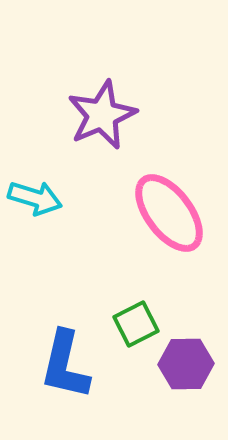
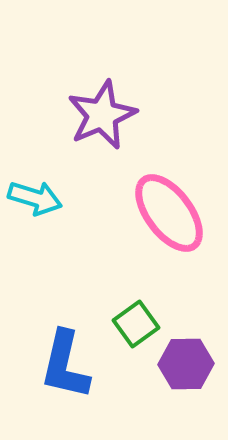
green square: rotated 9 degrees counterclockwise
